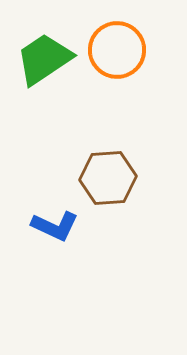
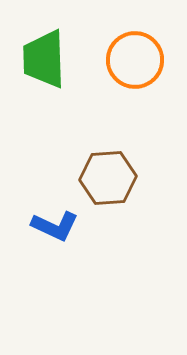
orange circle: moved 18 px right, 10 px down
green trapezoid: rotated 58 degrees counterclockwise
